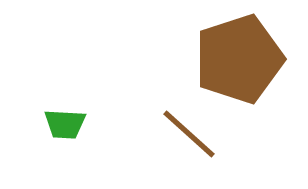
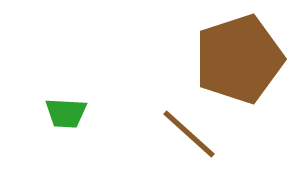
green trapezoid: moved 1 px right, 11 px up
